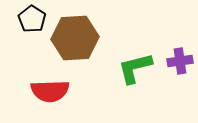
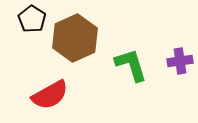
brown hexagon: rotated 21 degrees counterclockwise
green L-shape: moved 4 px left, 3 px up; rotated 87 degrees clockwise
red semicircle: moved 4 px down; rotated 27 degrees counterclockwise
